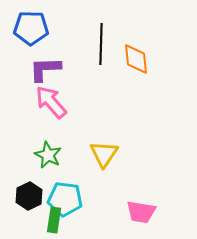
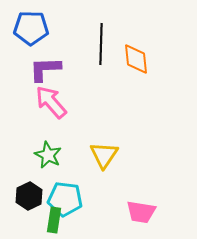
yellow triangle: moved 1 px down
